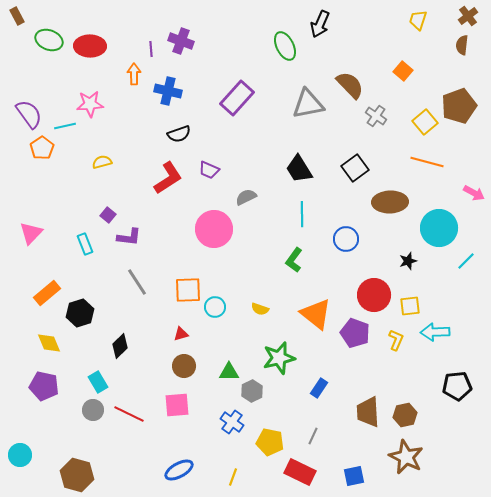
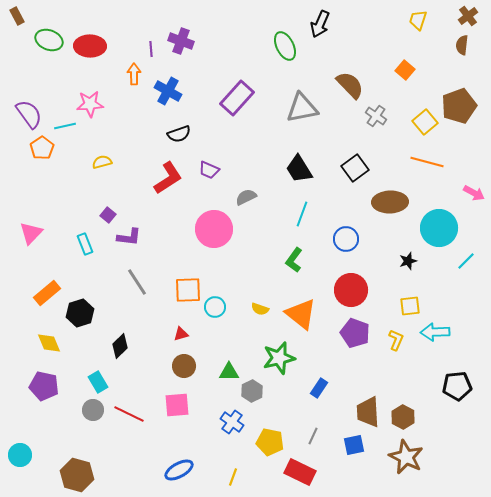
orange square at (403, 71): moved 2 px right, 1 px up
blue cross at (168, 91): rotated 16 degrees clockwise
gray triangle at (308, 104): moved 6 px left, 4 px down
cyan line at (302, 214): rotated 20 degrees clockwise
red circle at (374, 295): moved 23 px left, 5 px up
orange triangle at (316, 314): moved 15 px left
brown hexagon at (405, 415): moved 2 px left, 2 px down; rotated 20 degrees counterclockwise
blue square at (354, 476): moved 31 px up
